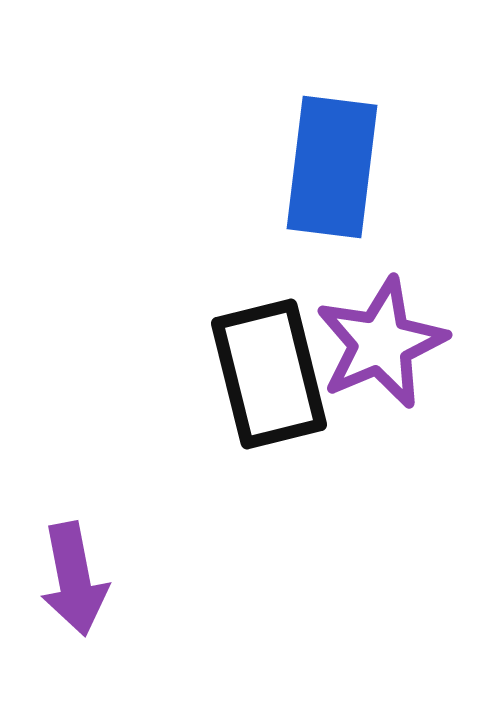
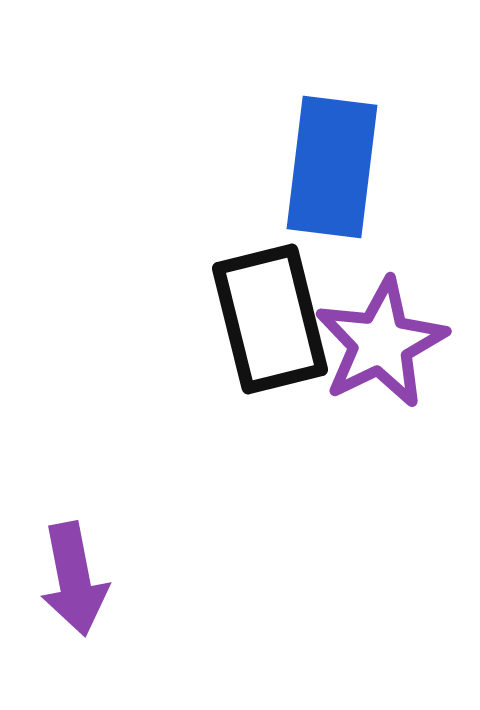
purple star: rotated 3 degrees counterclockwise
black rectangle: moved 1 px right, 55 px up
